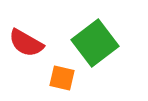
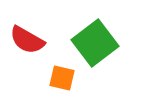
red semicircle: moved 1 px right, 3 px up
